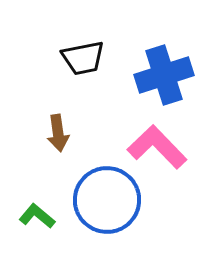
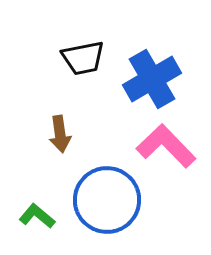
blue cross: moved 12 px left, 4 px down; rotated 12 degrees counterclockwise
brown arrow: moved 2 px right, 1 px down
pink L-shape: moved 9 px right, 1 px up
